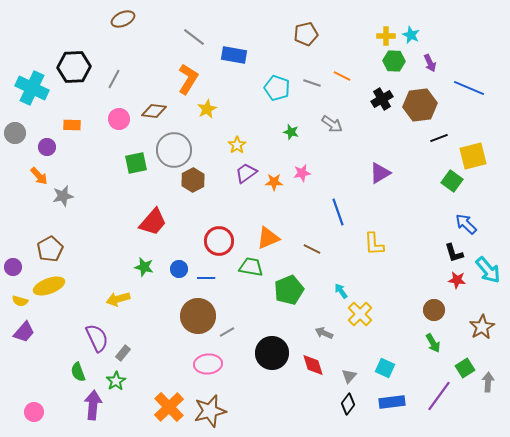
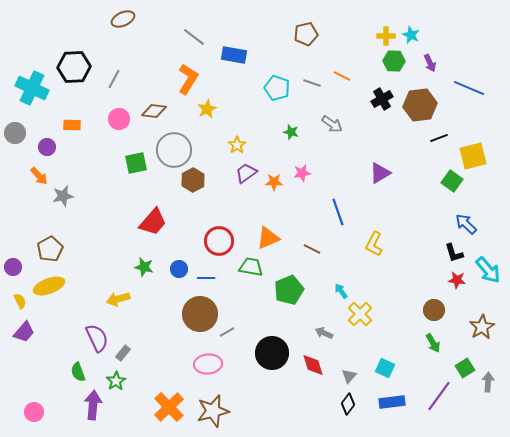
yellow L-shape at (374, 244): rotated 30 degrees clockwise
yellow semicircle at (20, 301): rotated 133 degrees counterclockwise
brown circle at (198, 316): moved 2 px right, 2 px up
brown star at (210, 411): moved 3 px right
